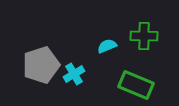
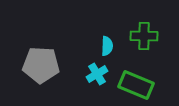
cyan semicircle: rotated 114 degrees clockwise
gray pentagon: rotated 21 degrees clockwise
cyan cross: moved 23 px right
